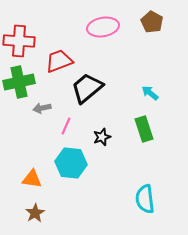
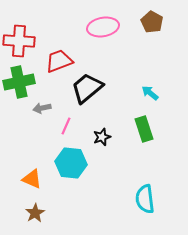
orange triangle: rotated 15 degrees clockwise
